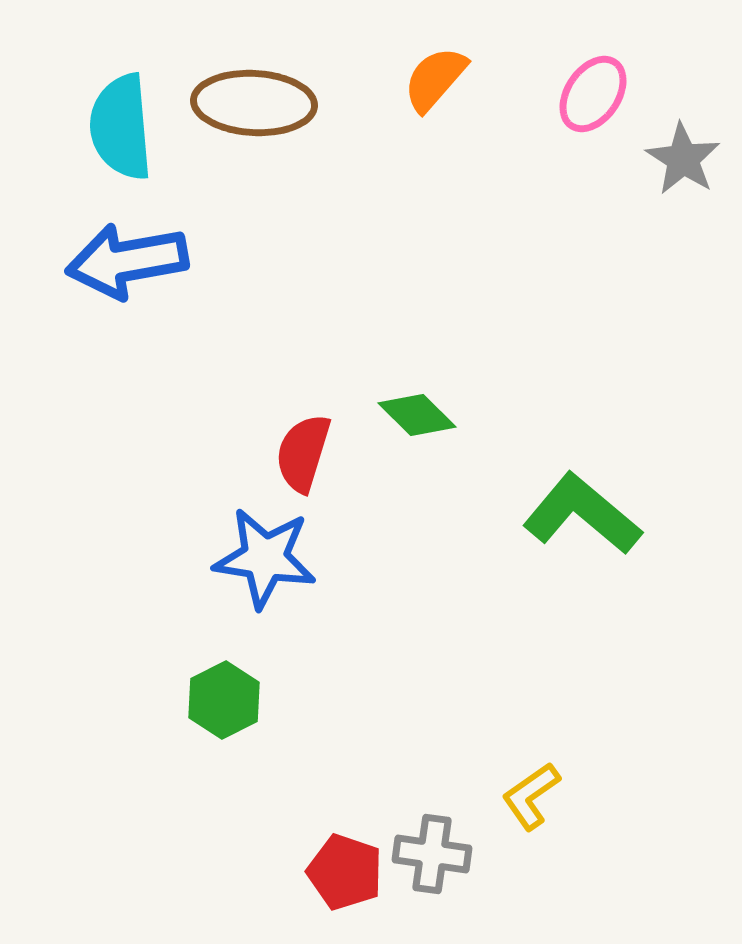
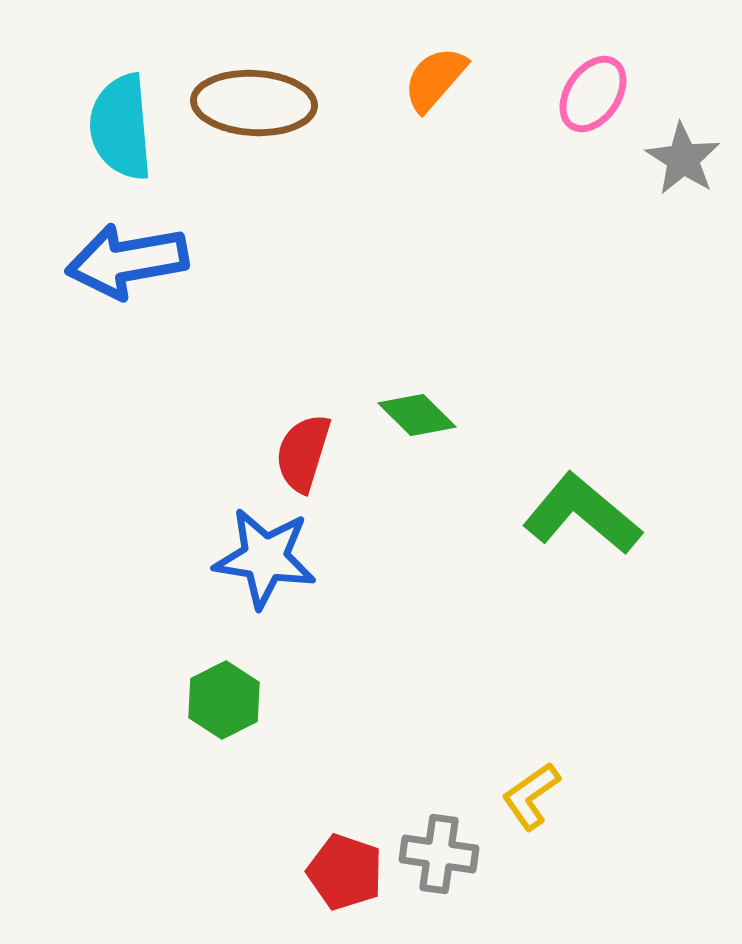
gray cross: moved 7 px right
